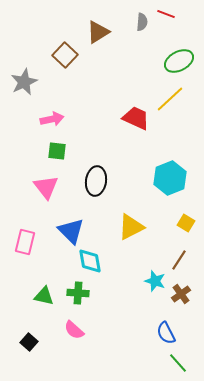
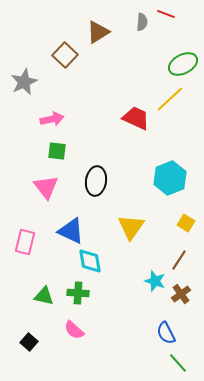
green ellipse: moved 4 px right, 3 px down
yellow triangle: rotated 28 degrees counterclockwise
blue triangle: rotated 20 degrees counterclockwise
